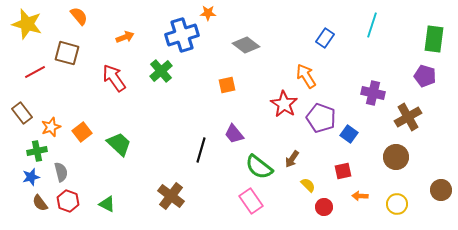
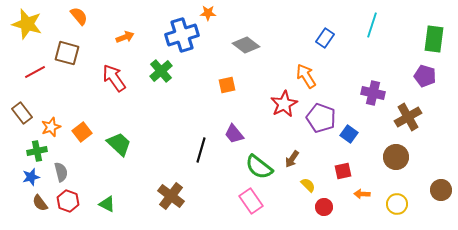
red star at (284, 104): rotated 12 degrees clockwise
orange arrow at (360, 196): moved 2 px right, 2 px up
